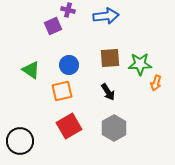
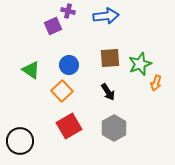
purple cross: moved 1 px down
green star: rotated 20 degrees counterclockwise
orange square: rotated 30 degrees counterclockwise
